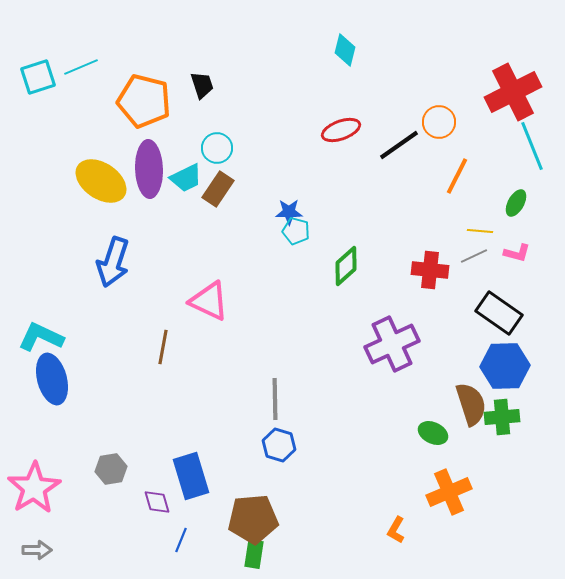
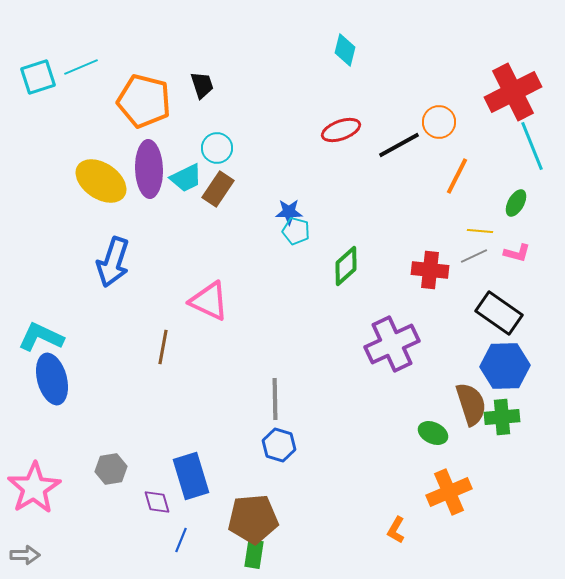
black line at (399, 145): rotated 6 degrees clockwise
gray arrow at (37, 550): moved 12 px left, 5 px down
